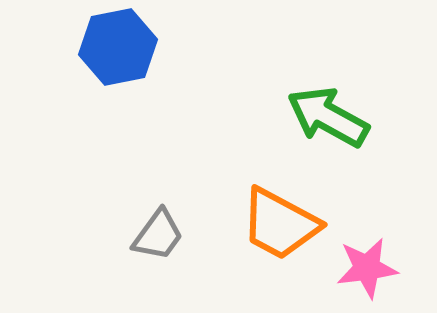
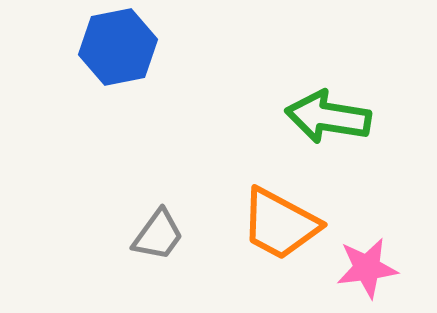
green arrow: rotated 20 degrees counterclockwise
